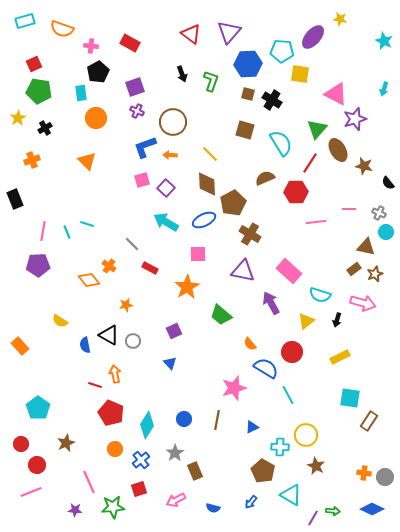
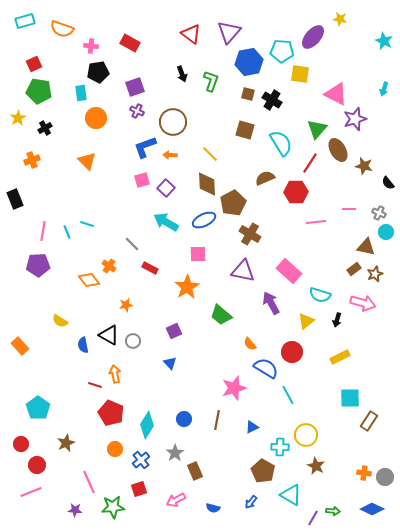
blue hexagon at (248, 64): moved 1 px right, 2 px up; rotated 8 degrees counterclockwise
black pentagon at (98, 72): rotated 20 degrees clockwise
blue semicircle at (85, 345): moved 2 px left
cyan square at (350, 398): rotated 10 degrees counterclockwise
